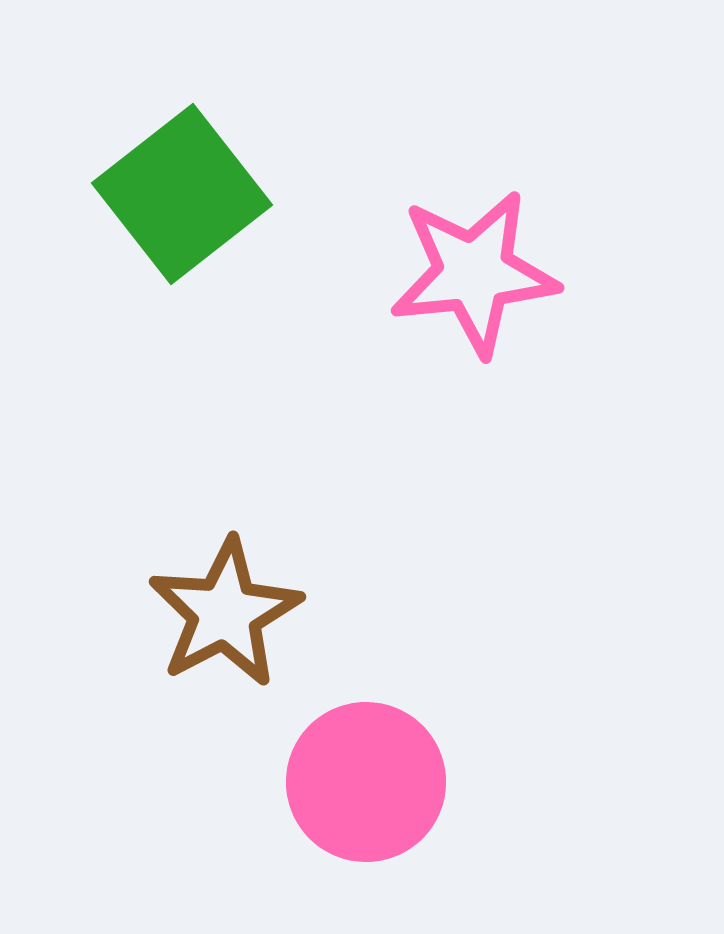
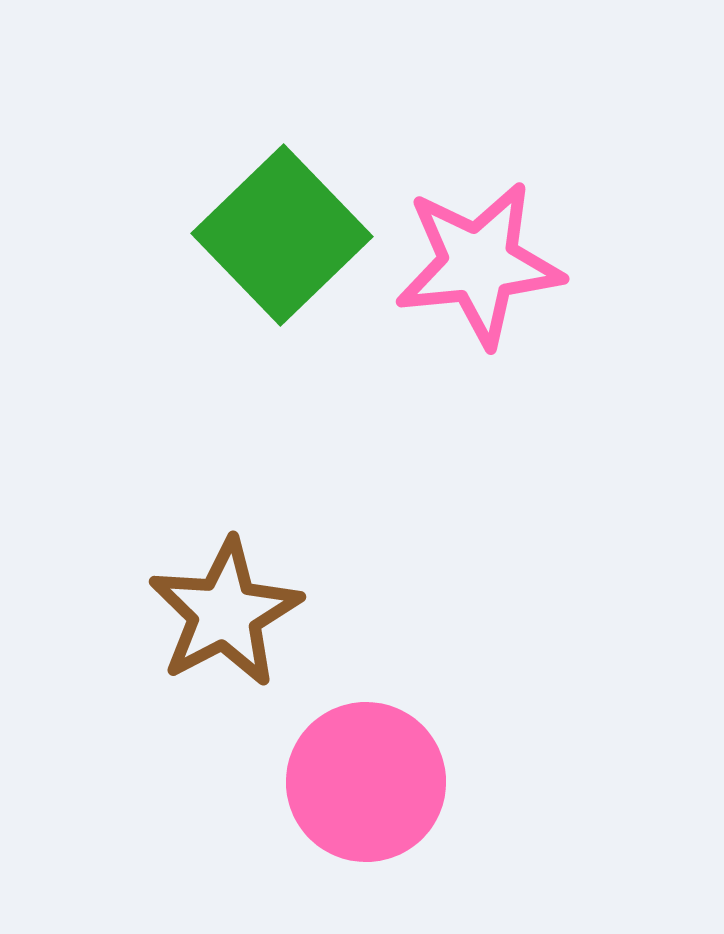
green square: moved 100 px right, 41 px down; rotated 6 degrees counterclockwise
pink star: moved 5 px right, 9 px up
